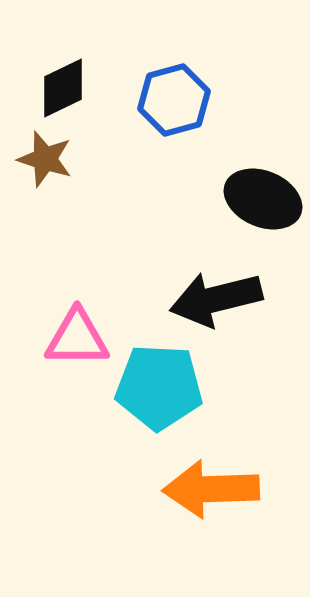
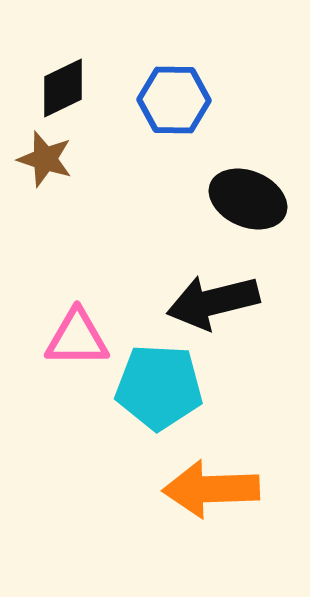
blue hexagon: rotated 16 degrees clockwise
black ellipse: moved 15 px left
black arrow: moved 3 px left, 3 px down
